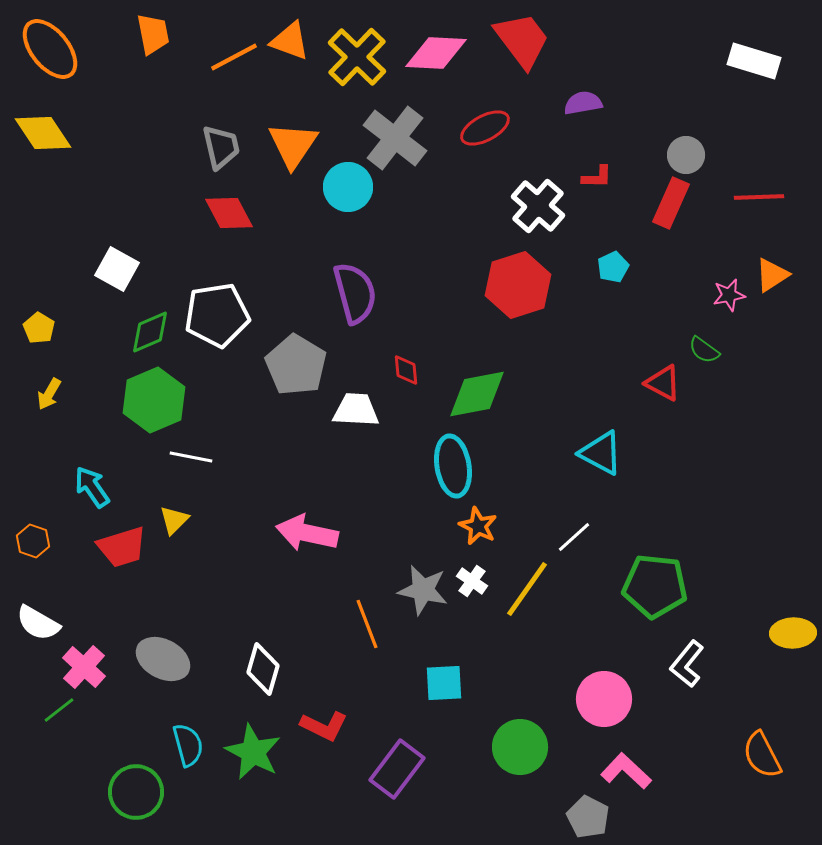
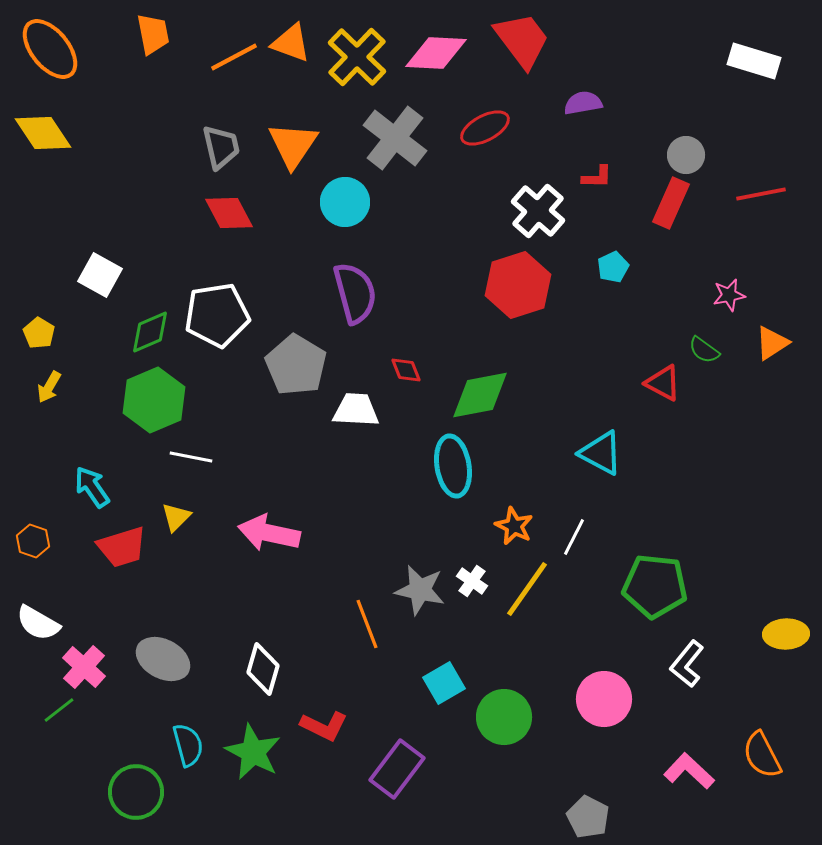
orange triangle at (290, 41): moved 1 px right, 2 px down
cyan circle at (348, 187): moved 3 px left, 15 px down
red line at (759, 197): moved 2 px right, 3 px up; rotated 9 degrees counterclockwise
white cross at (538, 206): moved 5 px down
white square at (117, 269): moved 17 px left, 6 px down
orange triangle at (772, 275): moved 68 px down
yellow pentagon at (39, 328): moved 5 px down
red diamond at (406, 370): rotated 16 degrees counterclockwise
yellow arrow at (49, 394): moved 7 px up
green diamond at (477, 394): moved 3 px right, 1 px down
yellow triangle at (174, 520): moved 2 px right, 3 px up
orange star at (478, 526): moved 36 px right
pink arrow at (307, 533): moved 38 px left
white line at (574, 537): rotated 21 degrees counterclockwise
gray star at (423, 590): moved 3 px left
yellow ellipse at (793, 633): moved 7 px left, 1 px down
cyan square at (444, 683): rotated 27 degrees counterclockwise
green circle at (520, 747): moved 16 px left, 30 px up
pink L-shape at (626, 771): moved 63 px right
